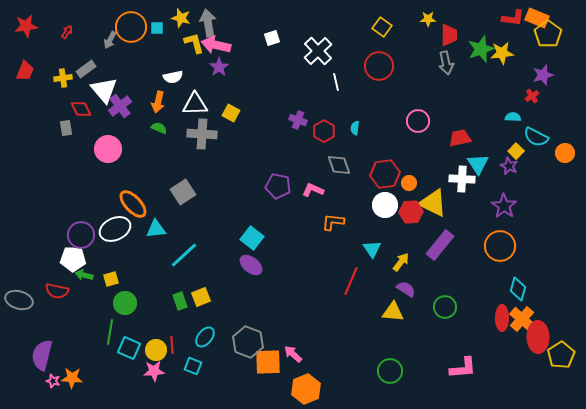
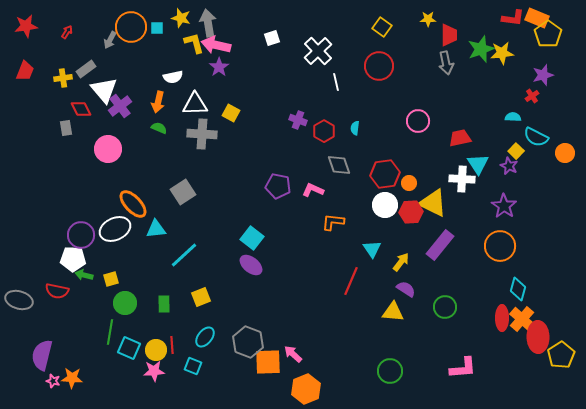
green rectangle at (180, 301): moved 16 px left, 3 px down; rotated 18 degrees clockwise
